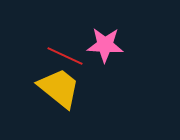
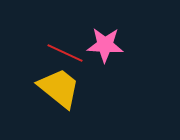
red line: moved 3 px up
